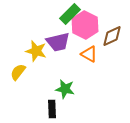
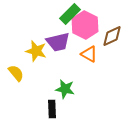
yellow semicircle: moved 2 px left, 1 px down; rotated 102 degrees clockwise
